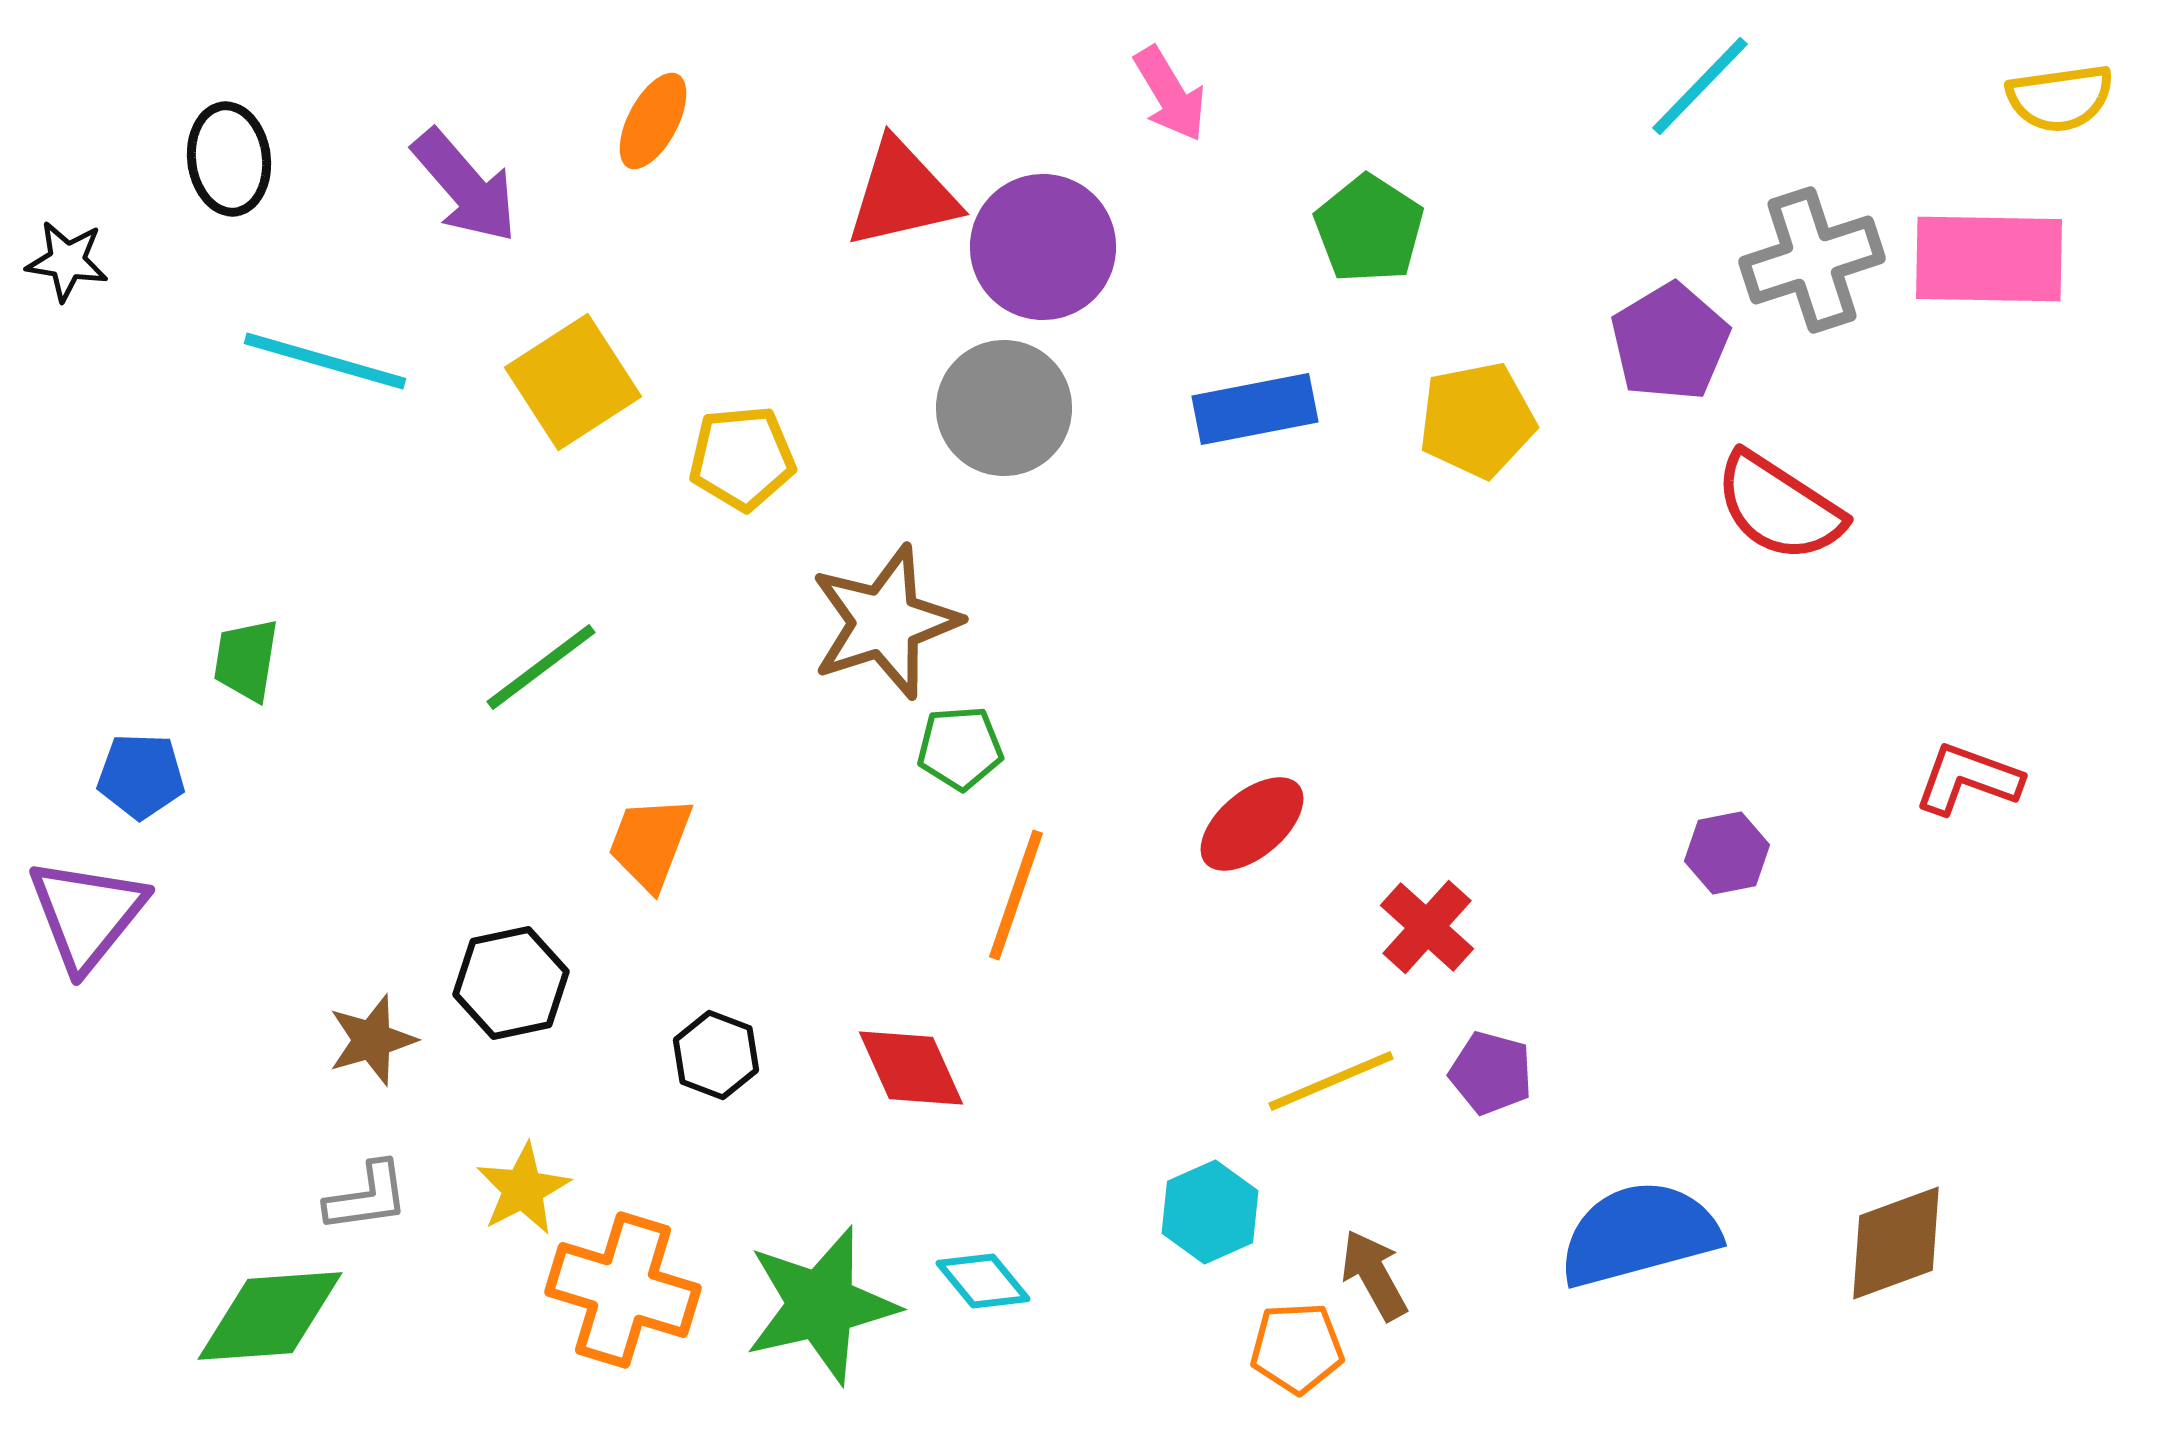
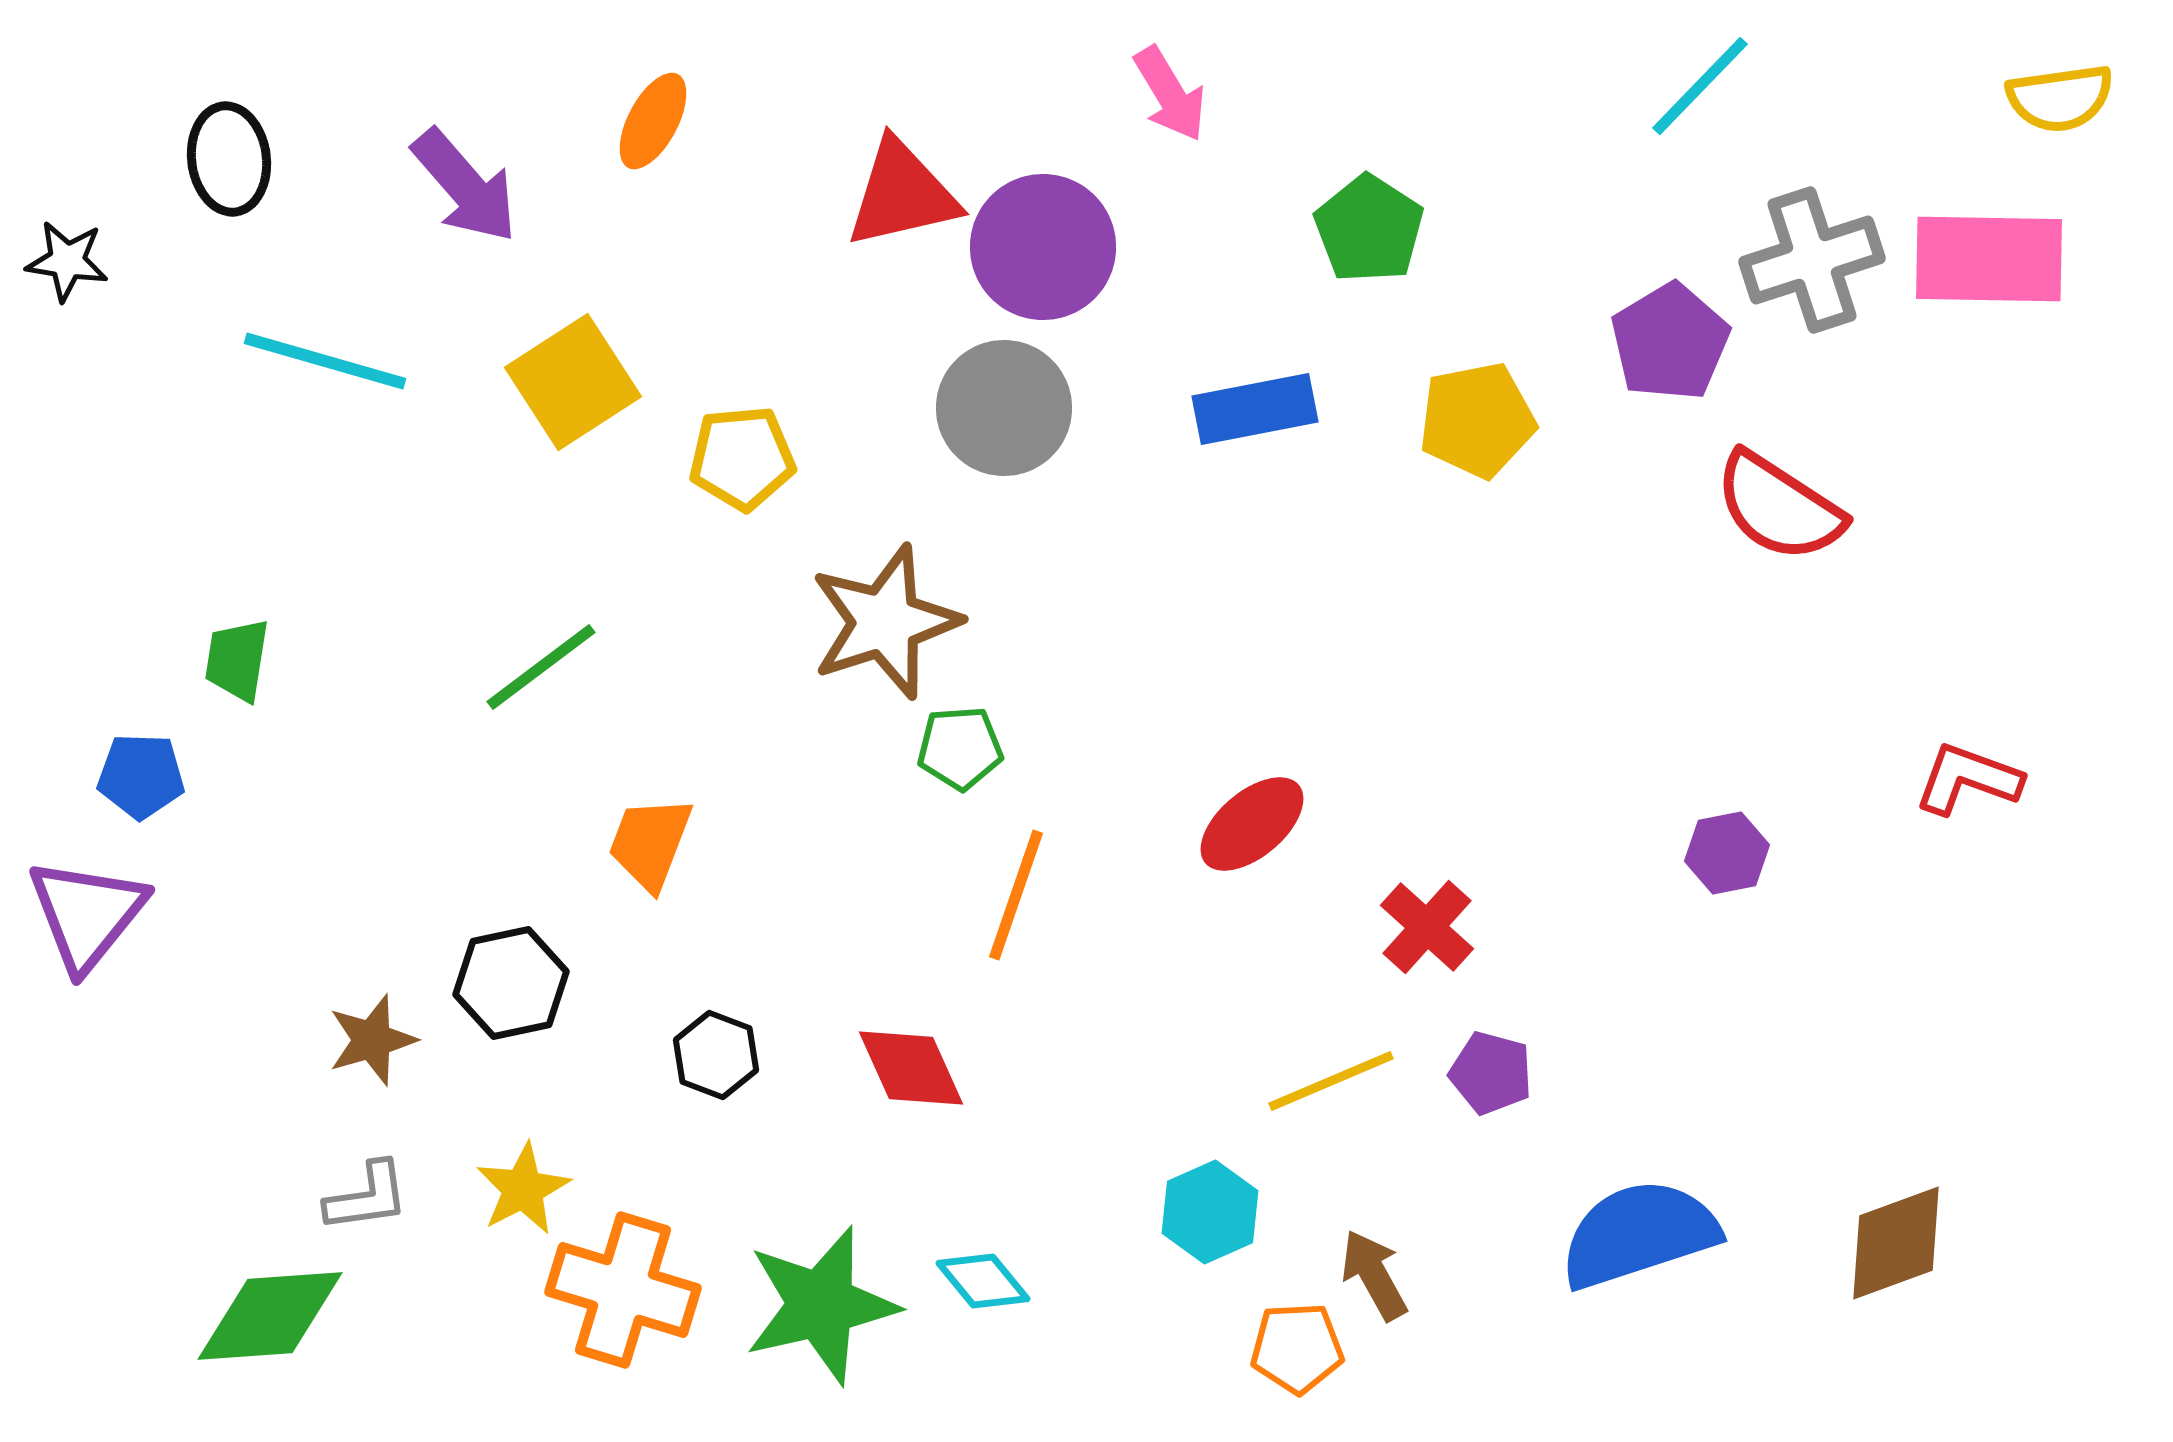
green trapezoid at (246, 660): moved 9 px left
blue semicircle at (1639, 1234): rotated 3 degrees counterclockwise
